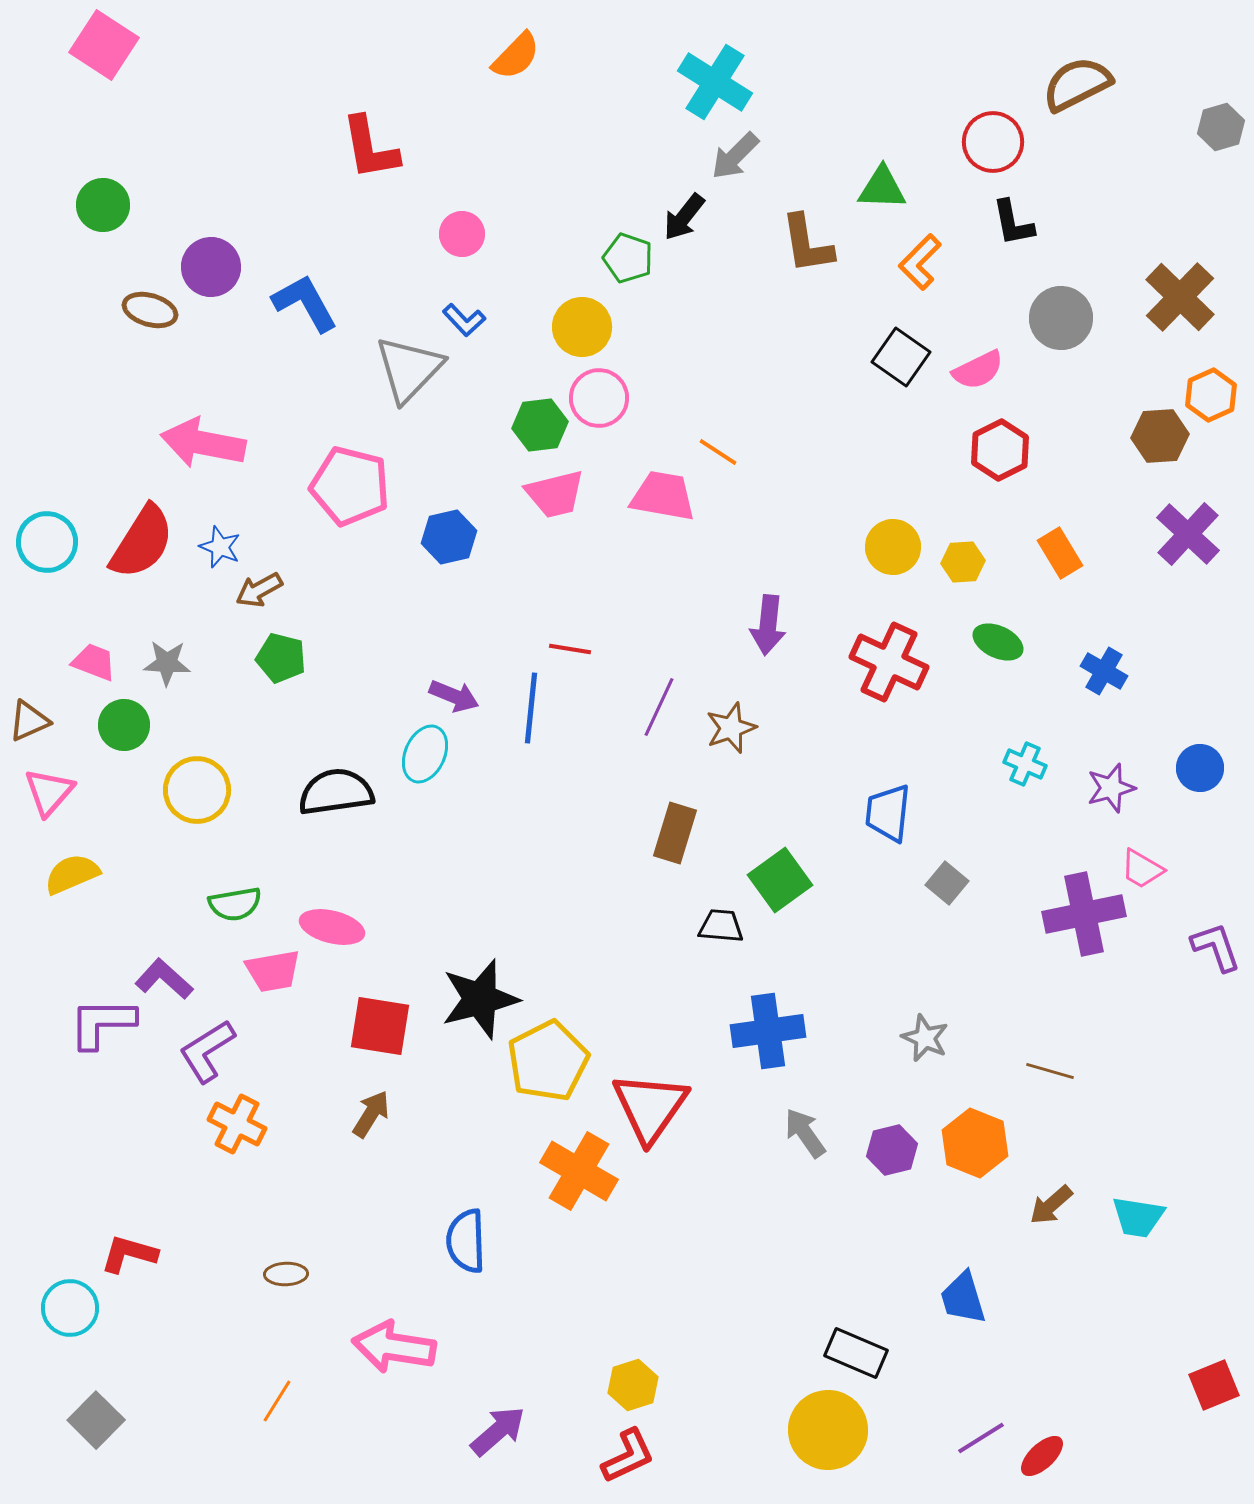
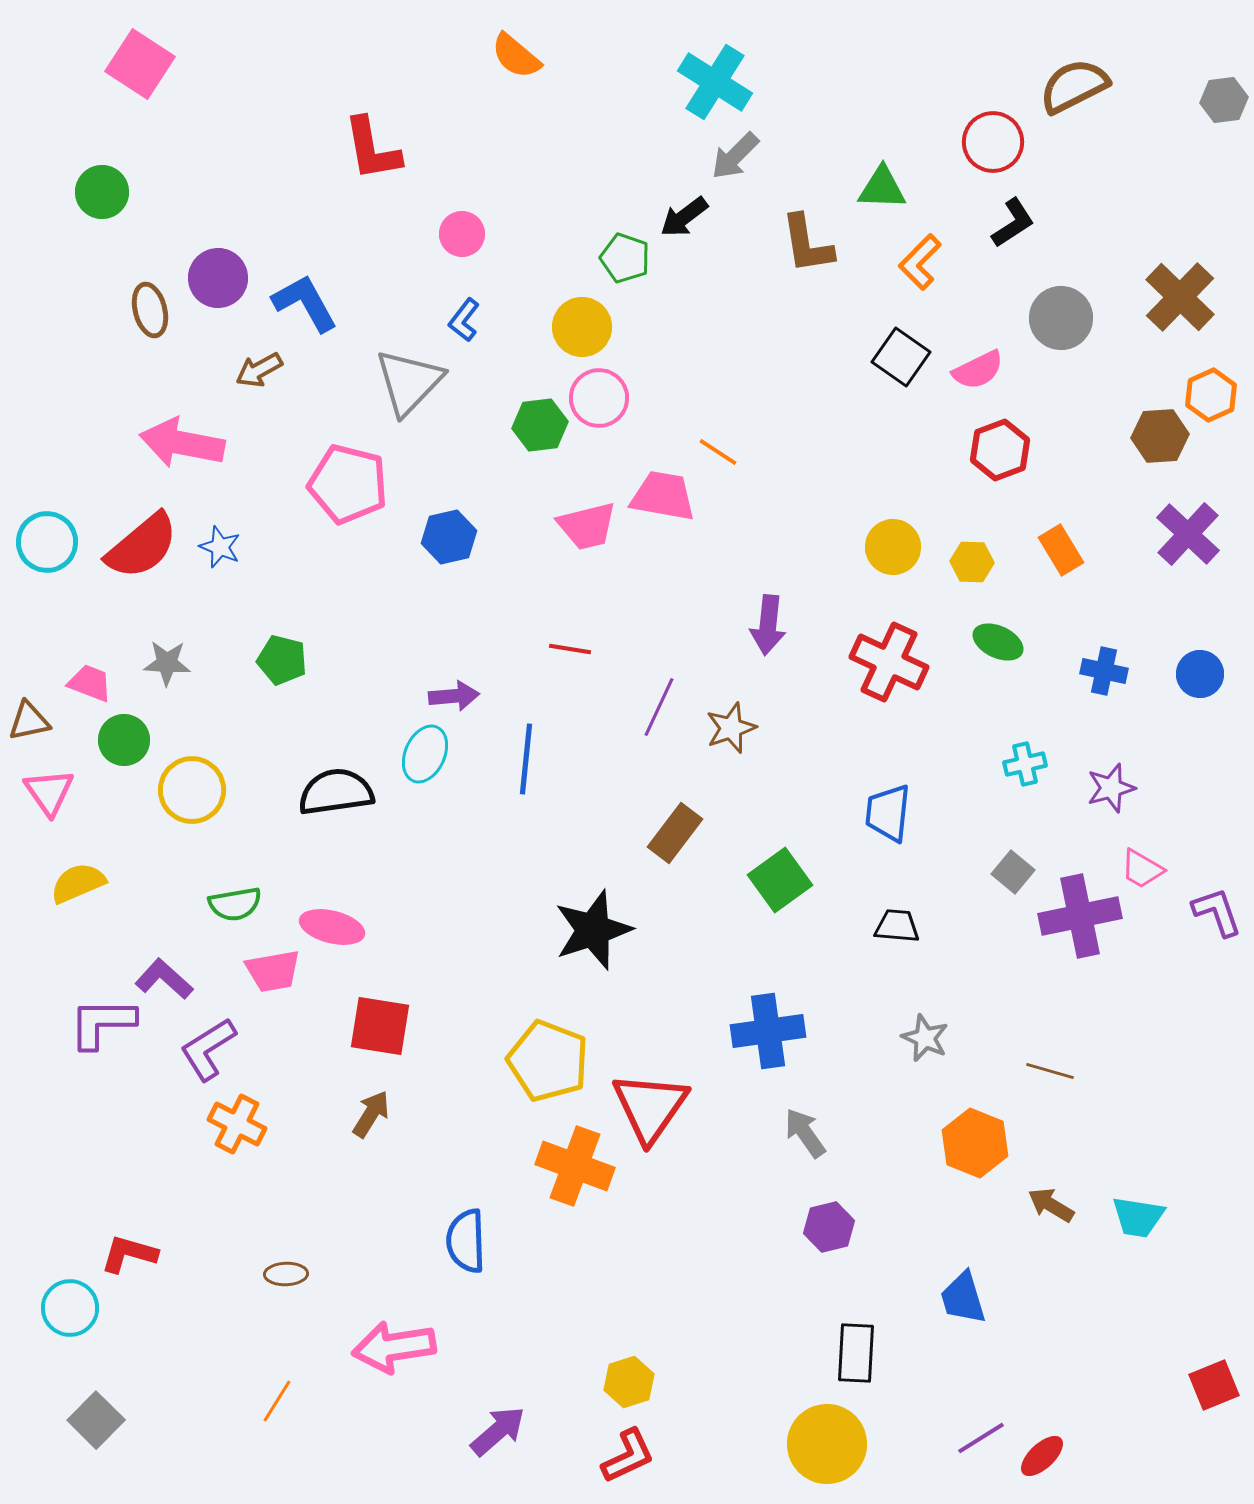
pink square at (104, 45): moved 36 px right, 19 px down
orange semicircle at (516, 56): rotated 86 degrees clockwise
brown semicircle at (1077, 84): moved 3 px left, 2 px down
gray hexagon at (1221, 127): moved 3 px right, 27 px up; rotated 9 degrees clockwise
red L-shape at (370, 148): moved 2 px right, 1 px down
green circle at (103, 205): moved 1 px left, 13 px up
black arrow at (684, 217): rotated 15 degrees clockwise
black L-shape at (1013, 223): rotated 112 degrees counterclockwise
green pentagon at (628, 258): moved 3 px left
purple circle at (211, 267): moved 7 px right, 11 px down
brown ellipse at (150, 310): rotated 60 degrees clockwise
blue L-shape at (464, 320): rotated 81 degrees clockwise
gray triangle at (409, 369): moved 13 px down
pink arrow at (203, 443): moved 21 px left
red hexagon at (1000, 450): rotated 6 degrees clockwise
pink pentagon at (350, 486): moved 2 px left, 2 px up
pink trapezoid at (555, 494): moved 32 px right, 32 px down
red semicircle at (142, 542): moved 4 px down; rotated 18 degrees clockwise
orange rectangle at (1060, 553): moved 1 px right, 3 px up
yellow hexagon at (963, 562): moved 9 px right; rotated 6 degrees clockwise
brown arrow at (259, 590): moved 220 px up
green pentagon at (281, 658): moved 1 px right, 2 px down
pink trapezoid at (94, 662): moved 4 px left, 21 px down
blue cross at (1104, 671): rotated 18 degrees counterclockwise
purple arrow at (454, 696): rotated 27 degrees counterclockwise
blue line at (531, 708): moved 5 px left, 51 px down
brown triangle at (29, 721): rotated 12 degrees clockwise
green circle at (124, 725): moved 15 px down
cyan cross at (1025, 764): rotated 36 degrees counterclockwise
blue circle at (1200, 768): moved 94 px up
yellow circle at (197, 790): moved 5 px left
pink triangle at (49, 792): rotated 16 degrees counterclockwise
brown rectangle at (675, 833): rotated 20 degrees clockwise
yellow semicircle at (72, 874): moved 6 px right, 9 px down
gray square at (947, 883): moved 66 px right, 11 px up
purple cross at (1084, 914): moved 4 px left, 2 px down
black trapezoid at (721, 926): moved 176 px right
purple L-shape at (1216, 947): moved 1 px right, 35 px up
black star at (480, 999): moved 113 px right, 69 px up; rotated 4 degrees counterclockwise
purple L-shape at (207, 1051): moved 1 px right, 2 px up
yellow pentagon at (548, 1061): rotated 24 degrees counterclockwise
purple hexagon at (892, 1150): moved 63 px left, 77 px down
orange cross at (579, 1171): moved 4 px left, 5 px up; rotated 10 degrees counterclockwise
brown arrow at (1051, 1205): rotated 72 degrees clockwise
pink arrow at (394, 1347): rotated 18 degrees counterclockwise
black rectangle at (856, 1353): rotated 70 degrees clockwise
yellow hexagon at (633, 1385): moved 4 px left, 3 px up
yellow circle at (828, 1430): moved 1 px left, 14 px down
